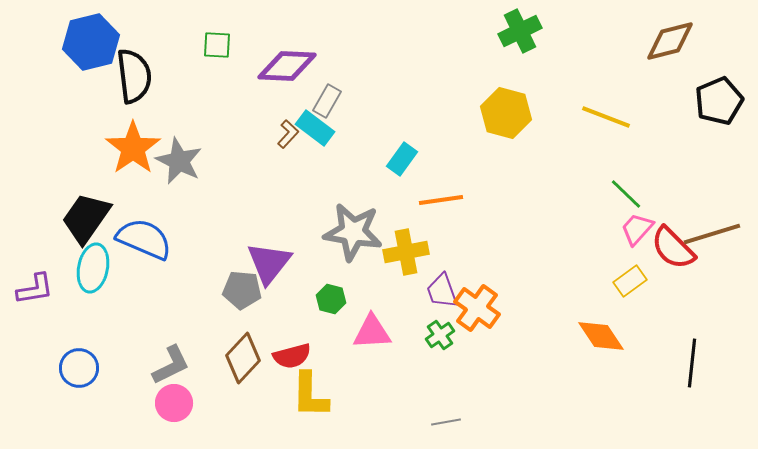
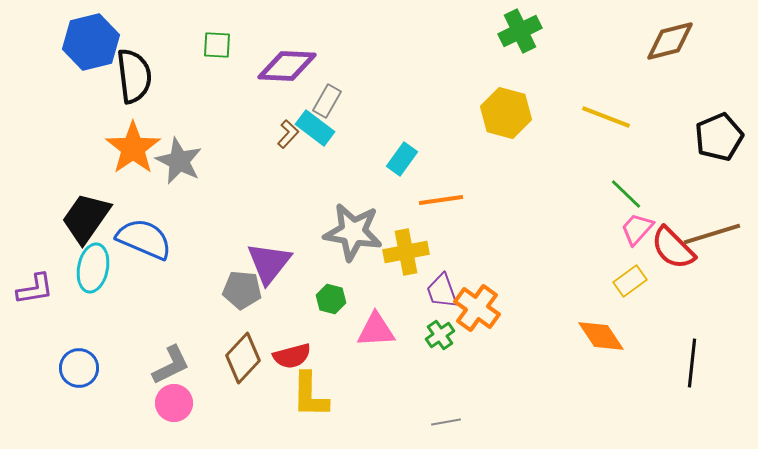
black pentagon at (719, 101): moved 36 px down
pink triangle at (372, 332): moved 4 px right, 2 px up
